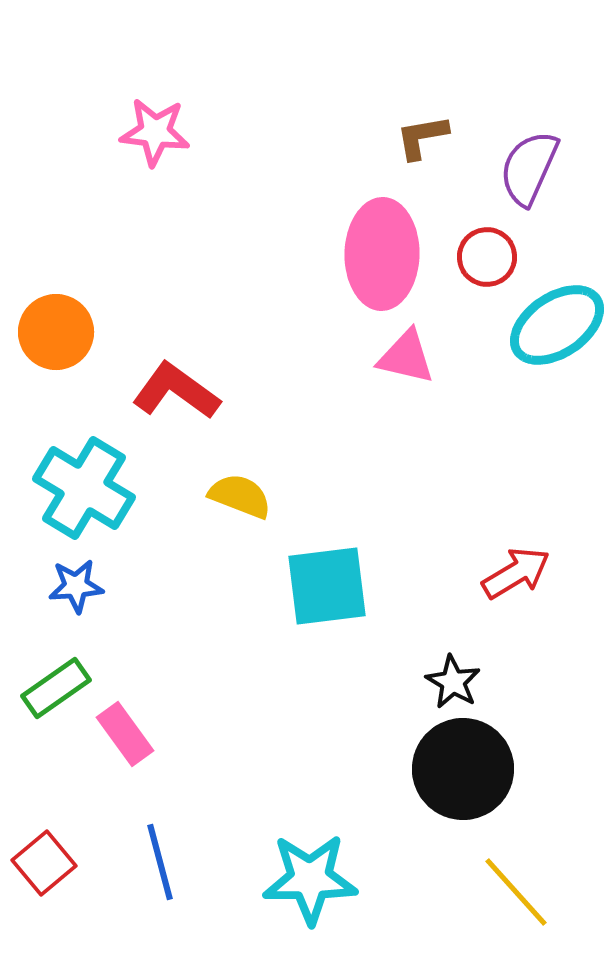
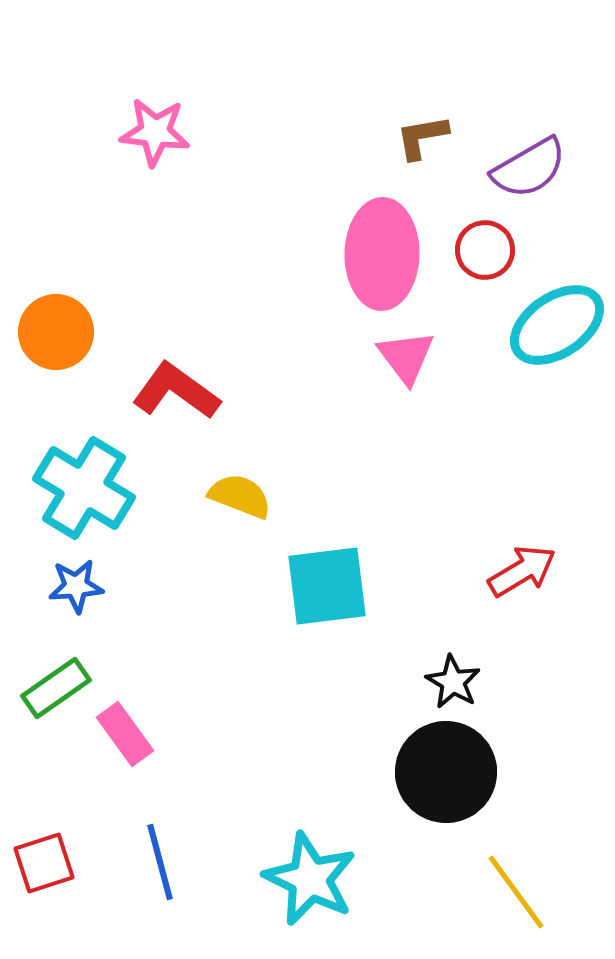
purple semicircle: rotated 144 degrees counterclockwise
red circle: moved 2 px left, 7 px up
pink triangle: rotated 40 degrees clockwise
red arrow: moved 6 px right, 2 px up
black circle: moved 17 px left, 3 px down
red square: rotated 22 degrees clockwise
cyan star: rotated 26 degrees clockwise
yellow line: rotated 6 degrees clockwise
